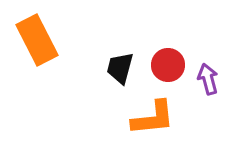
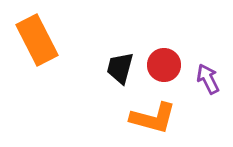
red circle: moved 4 px left
purple arrow: rotated 12 degrees counterclockwise
orange L-shape: rotated 21 degrees clockwise
